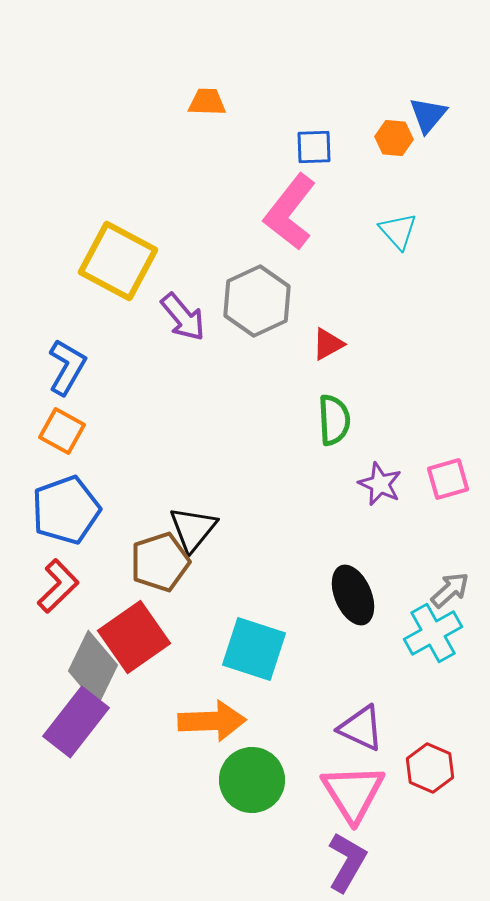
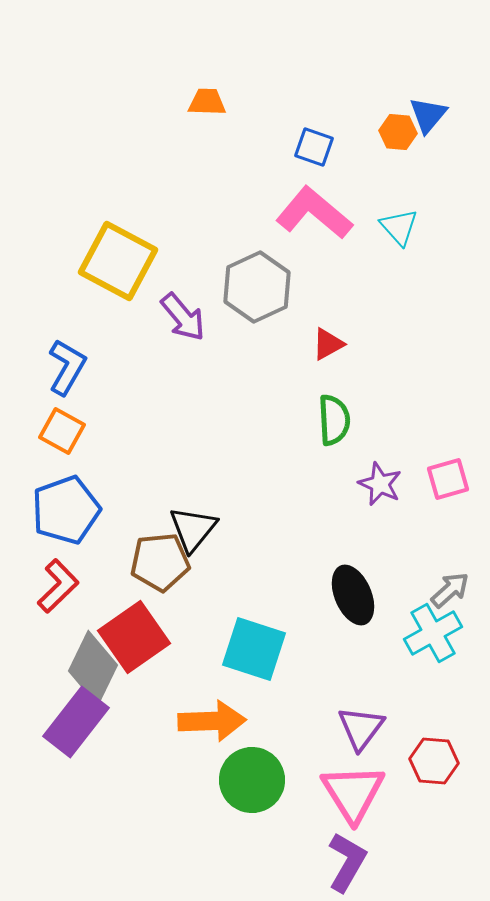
orange hexagon: moved 4 px right, 6 px up
blue square: rotated 21 degrees clockwise
pink L-shape: moved 24 px right, 1 px down; rotated 92 degrees clockwise
cyan triangle: moved 1 px right, 4 px up
gray hexagon: moved 14 px up
brown pentagon: rotated 12 degrees clockwise
purple triangle: rotated 42 degrees clockwise
red hexagon: moved 4 px right, 7 px up; rotated 18 degrees counterclockwise
